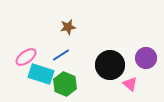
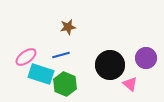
blue line: rotated 18 degrees clockwise
